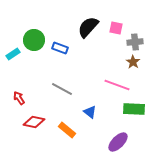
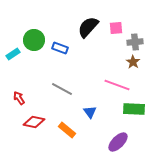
pink square: rotated 16 degrees counterclockwise
blue triangle: rotated 16 degrees clockwise
